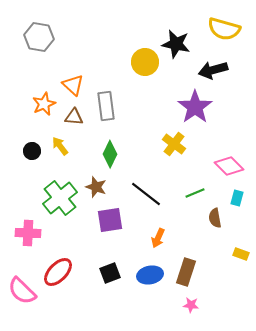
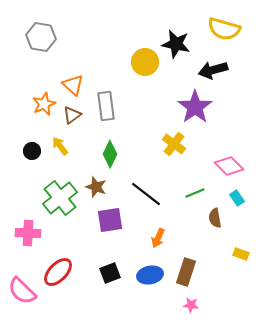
gray hexagon: moved 2 px right
brown triangle: moved 2 px left, 2 px up; rotated 42 degrees counterclockwise
cyan rectangle: rotated 49 degrees counterclockwise
